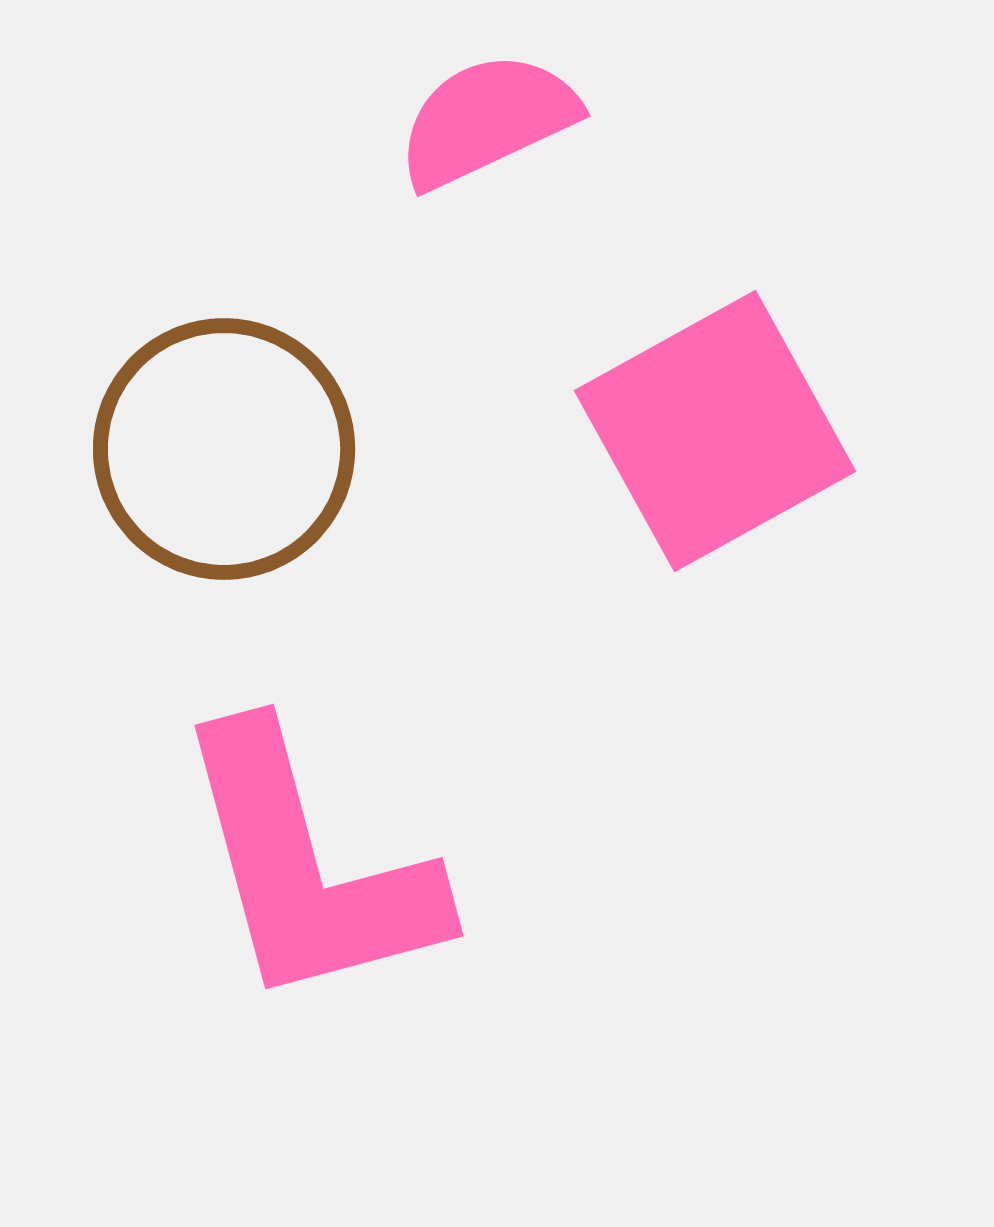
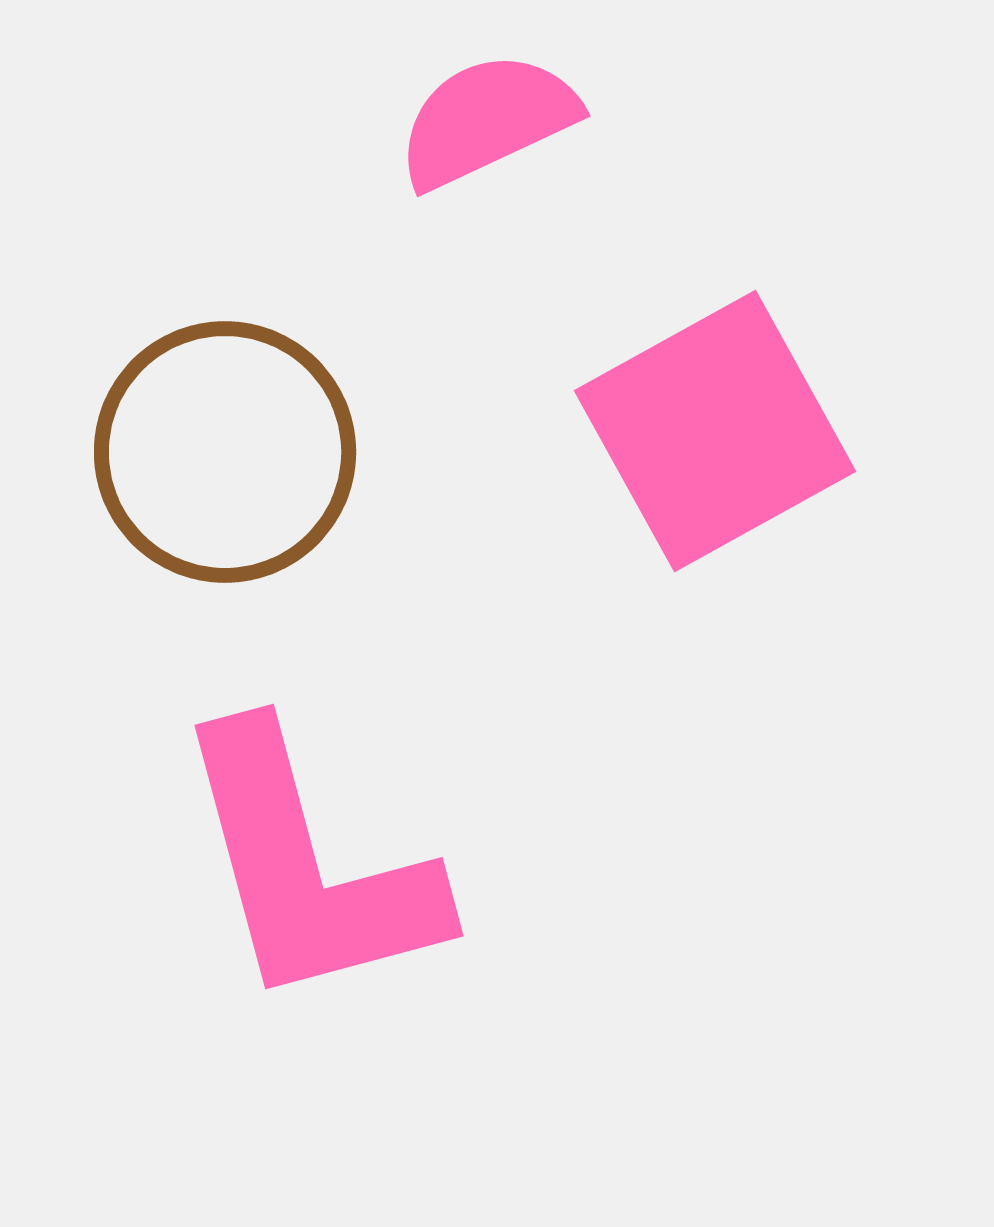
brown circle: moved 1 px right, 3 px down
